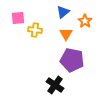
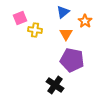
pink square: moved 2 px right; rotated 16 degrees counterclockwise
